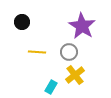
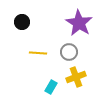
purple star: moved 3 px left, 3 px up
yellow line: moved 1 px right, 1 px down
yellow cross: moved 1 px right, 2 px down; rotated 18 degrees clockwise
